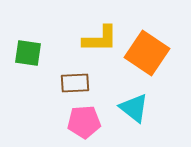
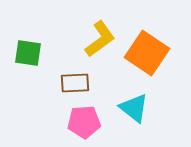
yellow L-shape: rotated 36 degrees counterclockwise
